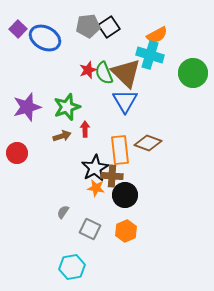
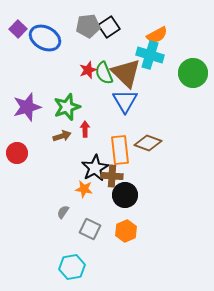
orange star: moved 12 px left, 1 px down
